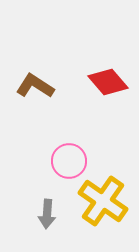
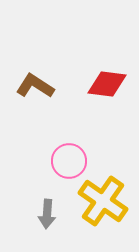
red diamond: moved 1 px left, 2 px down; rotated 42 degrees counterclockwise
